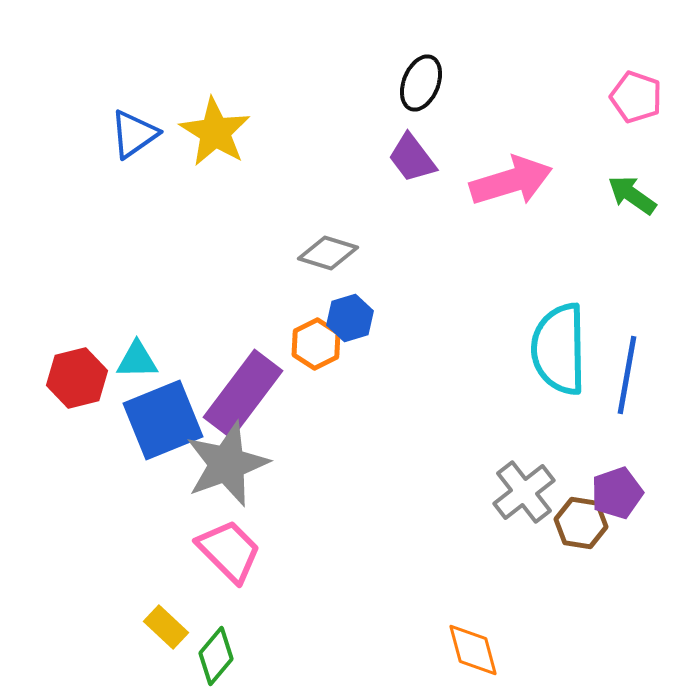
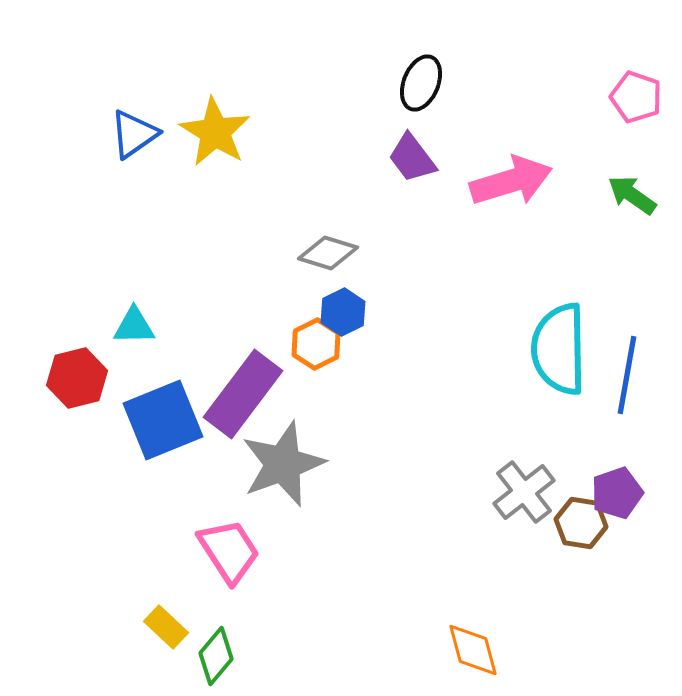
blue hexagon: moved 7 px left, 6 px up; rotated 9 degrees counterclockwise
cyan triangle: moved 3 px left, 34 px up
gray star: moved 56 px right
pink trapezoid: rotated 12 degrees clockwise
